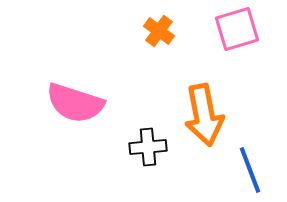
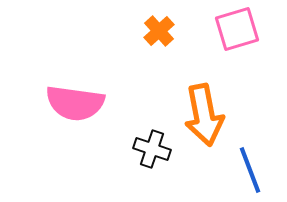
orange cross: rotated 12 degrees clockwise
pink semicircle: rotated 10 degrees counterclockwise
black cross: moved 4 px right, 2 px down; rotated 24 degrees clockwise
